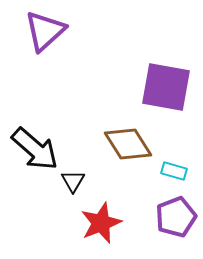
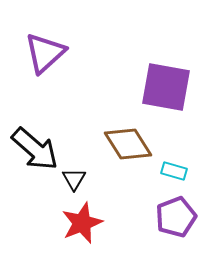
purple triangle: moved 22 px down
black triangle: moved 1 px right, 2 px up
red star: moved 19 px left
